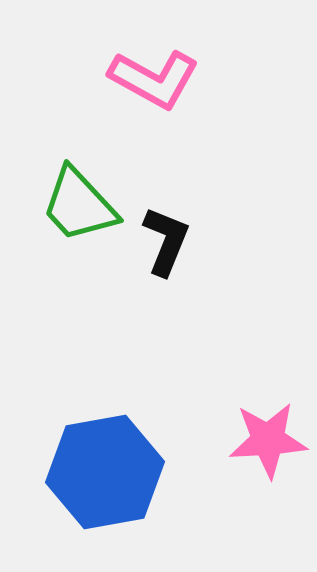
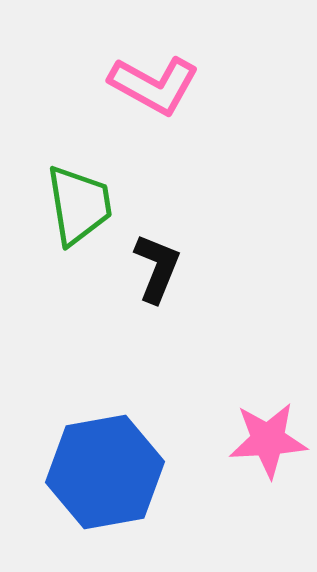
pink L-shape: moved 6 px down
green trapezoid: rotated 146 degrees counterclockwise
black L-shape: moved 9 px left, 27 px down
